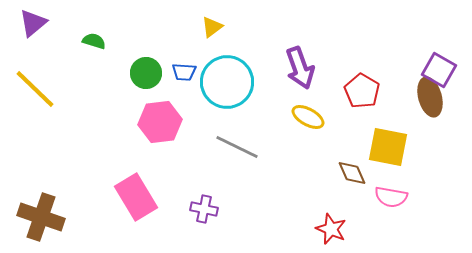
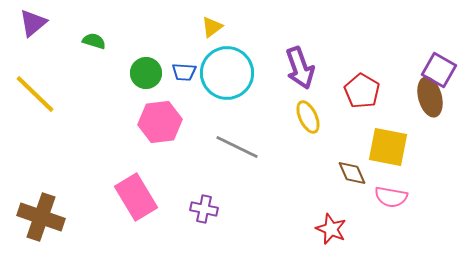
cyan circle: moved 9 px up
yellow line: moved 5 px down
yellow ellipse: rotated 36 degrees clockwise
